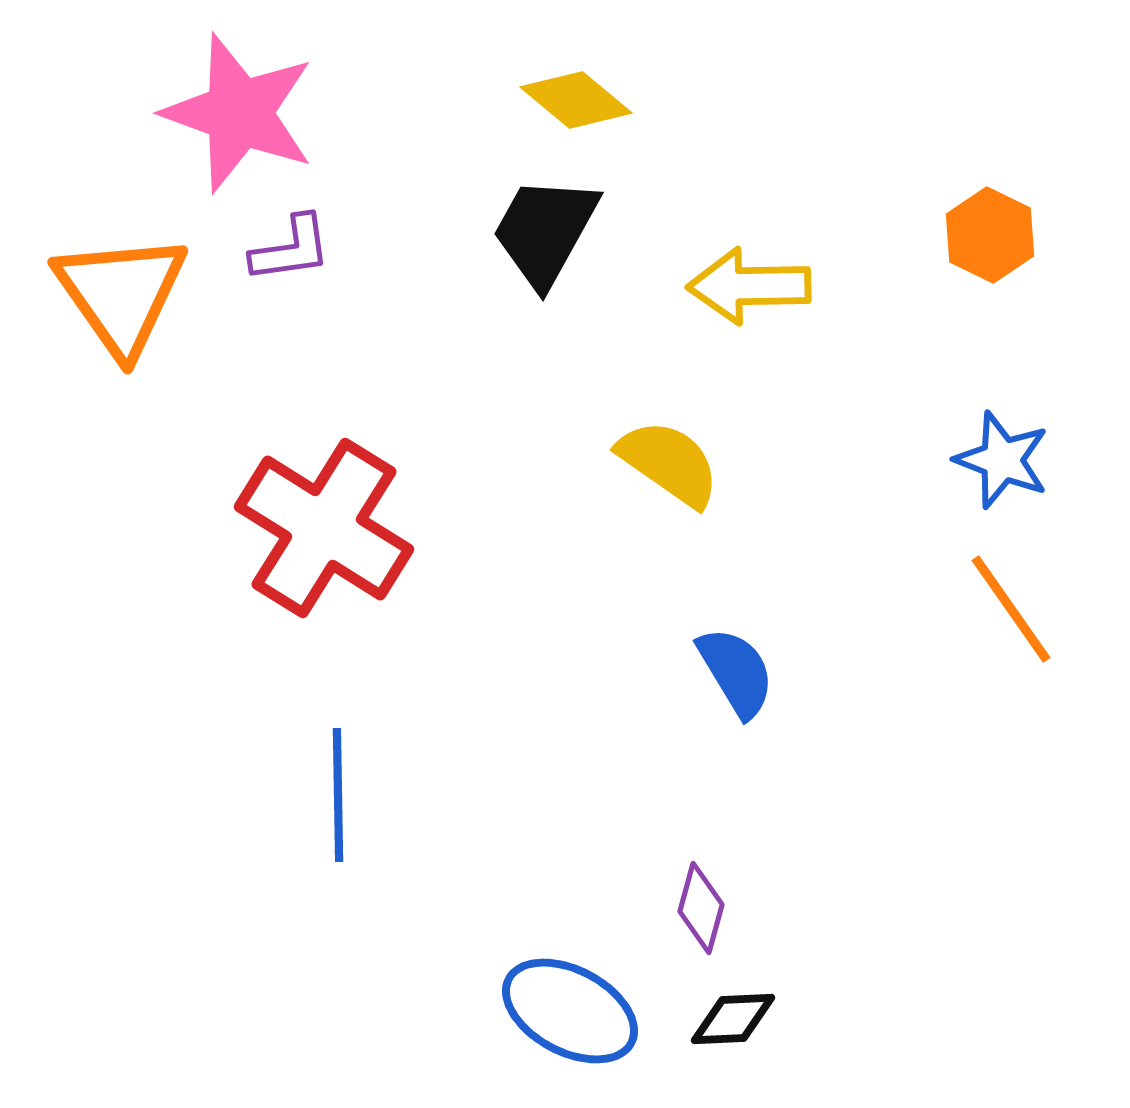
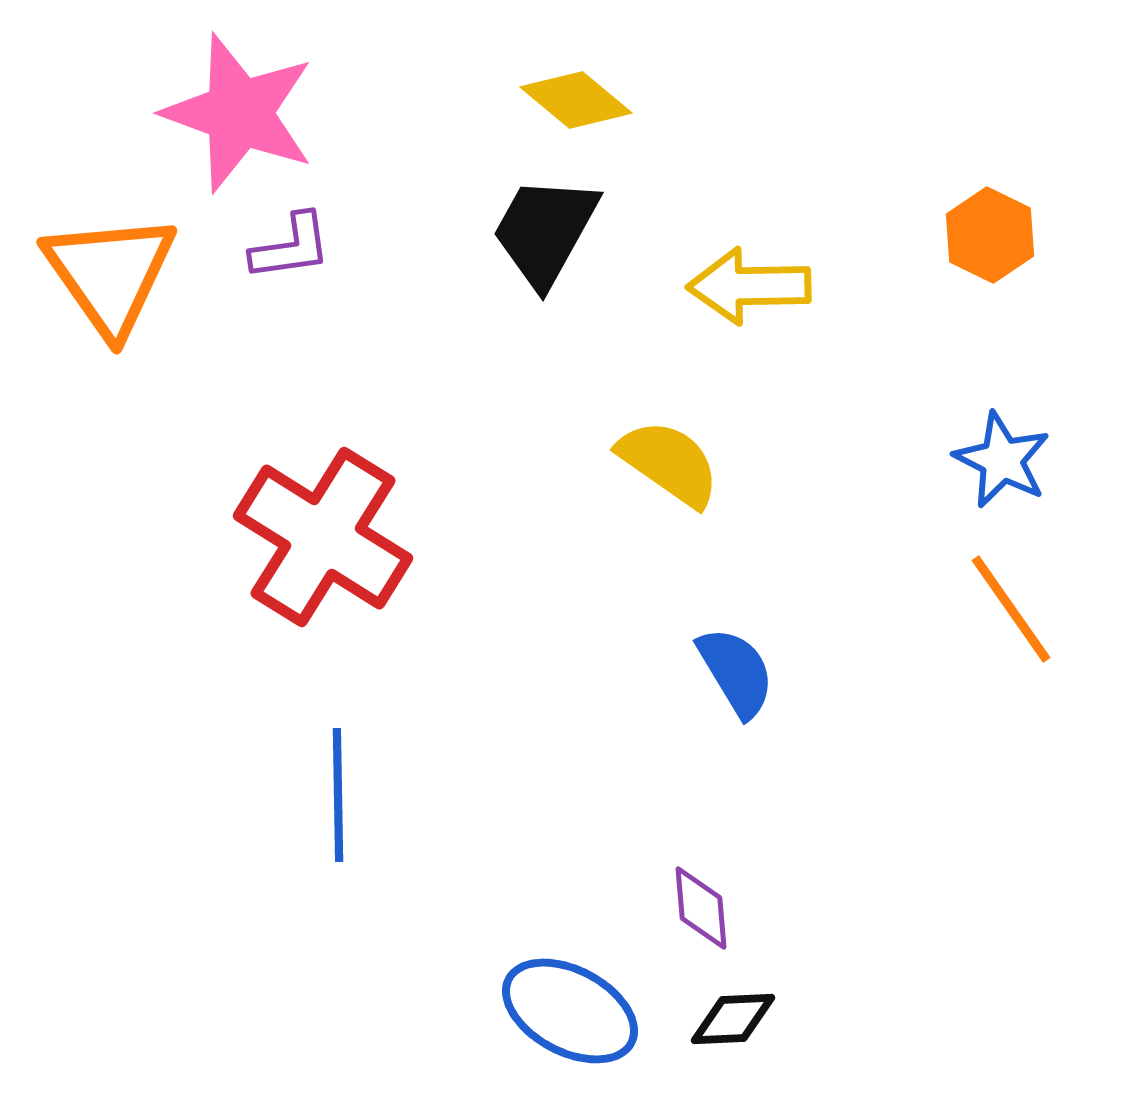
purple L-shape: moved 2 px up
orange triangle: moved 11 px left, 20 px up
blue star: rotated 6 degrees clockwise
red cross: moved 1 px left, 9 px down
purple diamond: rotated 20 degrees counterclockwise
